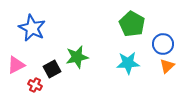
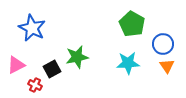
orange triangle: rotated 21 degrees counterclockwise
